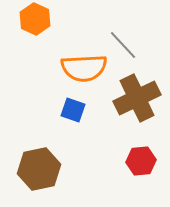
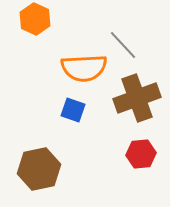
brown cross: rotated 6 degrees clockwise
red hexagon: moved 7 px up
